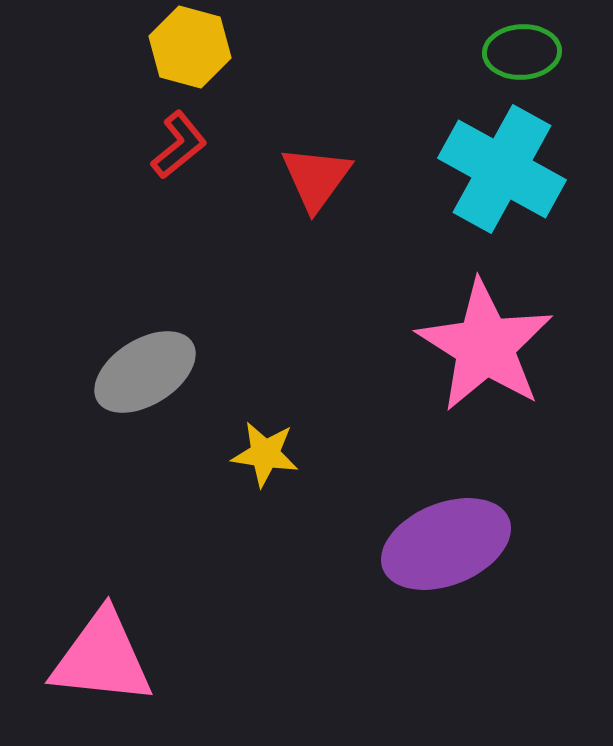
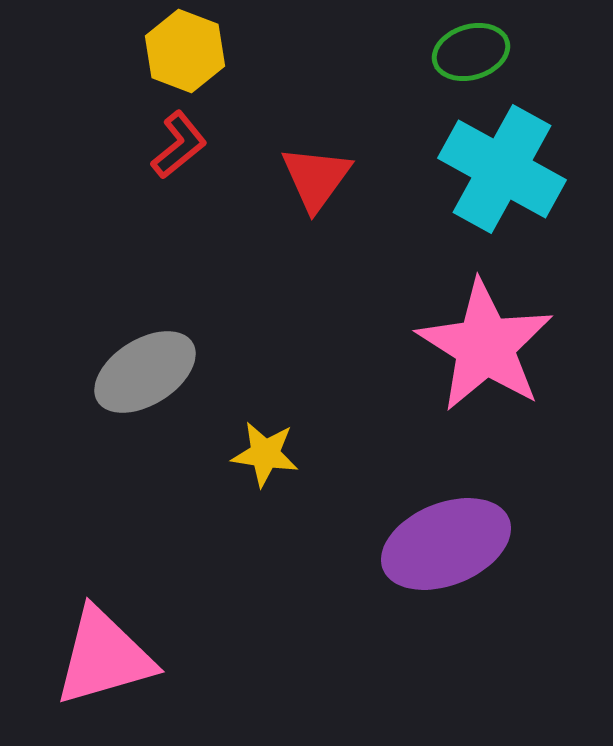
yellow hexagon: moved 5 px left, 4 px down; rotated 6 degrees clockwise
green ellipse: moved 51 px left; rotated 14 degrees counterclockwise
pink triangle: moved 2 px right, 1 px up; rotated 22 degrees counterclockwise
